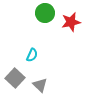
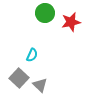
gray square: moved 4 px right
